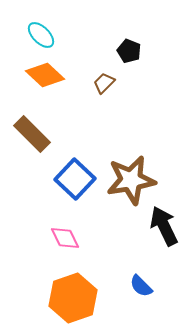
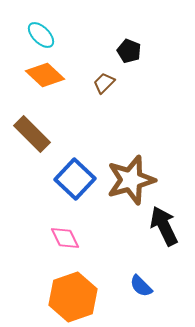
brown star: rotated 6 degrees counterclockwise
orange hexagon: moved 1 px up
